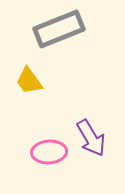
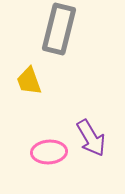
gray rectangle: rotated 54 degrees counterclockwise
yellow trapezoid: rotated 16 degrees clockwise
